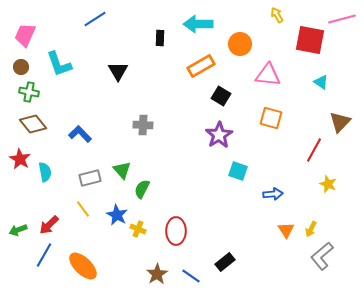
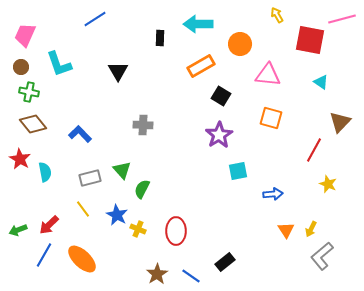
cyan square at (238, 171): rotated 30 degrees counterclockwise
orange ellipse at (83, 266): moved 1 px left, 7 px up
